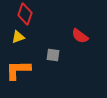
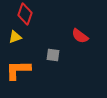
yellow triangle: moved 3 px left
